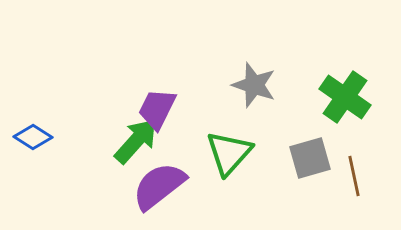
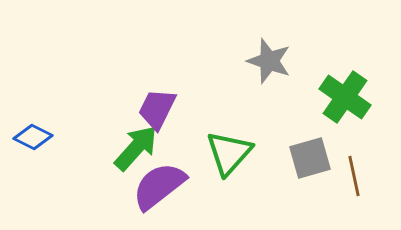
gray star: moved 15 px right, 24 px up
blue diamond: rotated 6 degrees counterclockwise
green arrow: moved 7 px down
